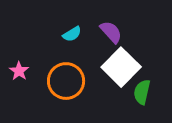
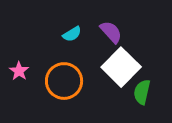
orange circle: moved 2 px left
